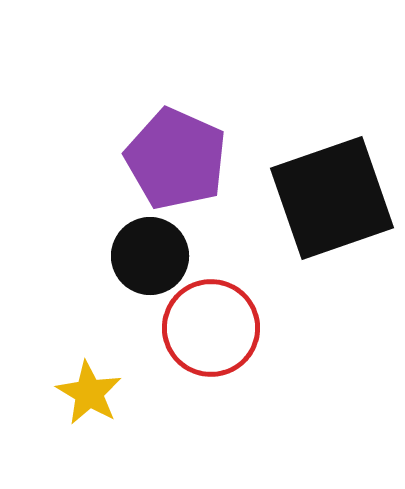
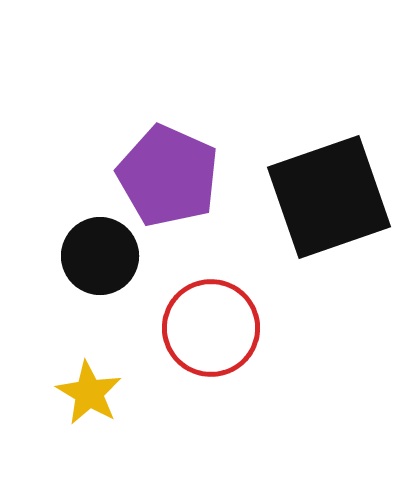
purple pentagon: moved 8 px left, 17 px down
black square: moved 3 px left, 1 px up
black circle: moved 50 px left
